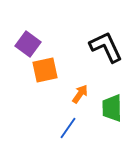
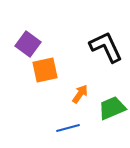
green trapezoid: rotated 68 degrees clockwise
blue line: rotated 40 degrees clockwise
